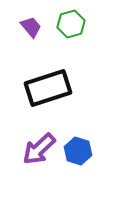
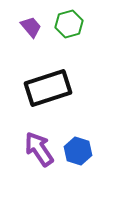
green hexagon: moved 2 px left
purple arrow: rotated 99 degrees clockwise
